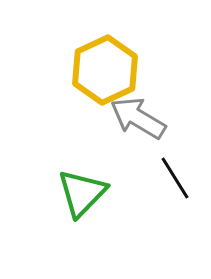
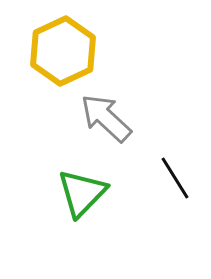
yellow hexagon: moved 42 px left, 19 px up
gray arrow: moved 32 px left; rotated 12 degrees clockwise
